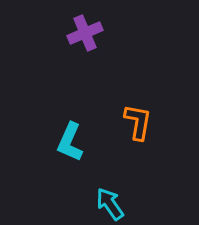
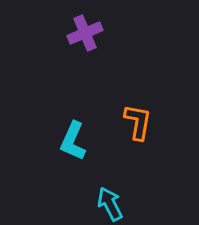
cyan L-shape: moved 3 px right, 1 px up
cyan arrow: rotated 8 degrees clockwise
